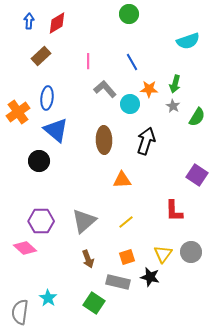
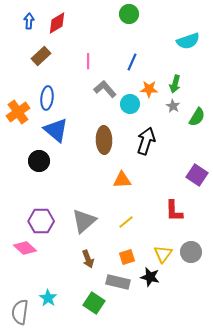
blue line: rotated 54 degrees clockwise
